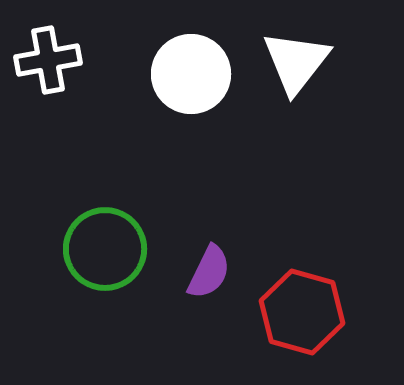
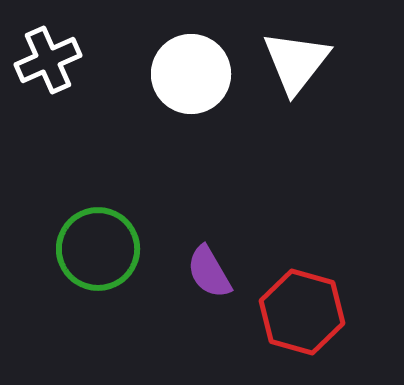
white cross: rotated 14 degrees counterclockwise
green circle: moved 7 px left
purple semicircle: rotated 124 degrees clockwise
